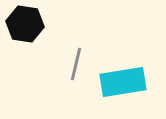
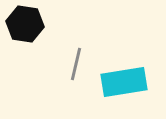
cyan rectangle: moved 1 px right
